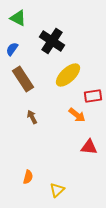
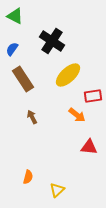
green triangle: moved 3 px left, 2 px up
